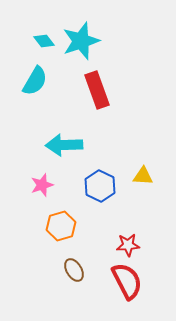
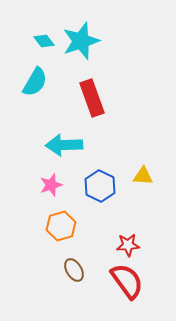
cyan semicircle: moved 1 px down
red rectangle: moved 5 px left, 8 px down
pink star: moved 9 px right
red semicircle: rotated 9 degrees counterclockwise
